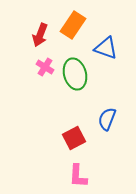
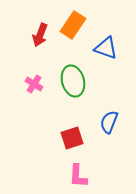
pink cross: moved 11 px left, 17 px down
green ellipse: moved 2 px left, 7 px down
blue semicircle: moved 2 px right, 3 px down
red square: moved 2 px left; rotated 10 degrees clockwise
